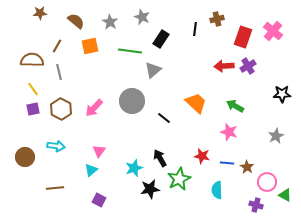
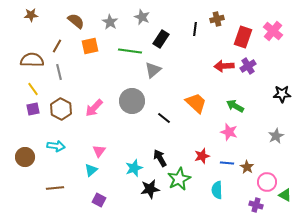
brown star at (40, 13): moved 9 px left, 2 px down
red star at (202, 156): rotated 28 degrees counterclockwise
